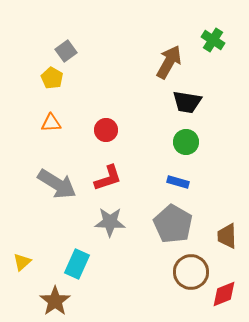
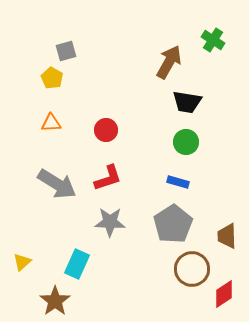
gray square: rotated 20 degrees clockwise
gray pentagon: rotated 9 degrees clockwise
brown circle: moved 1 px right, 3 px up
red diamond: rotated 12 degrees counterclockwise
